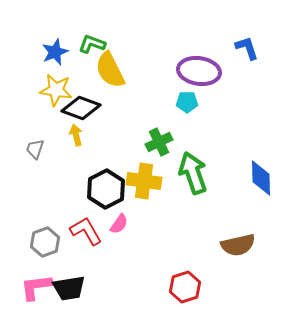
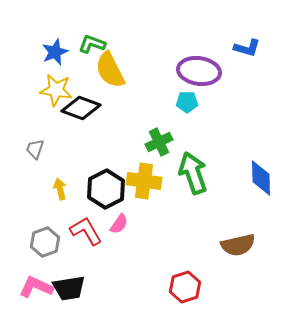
blue L-shape: rotated 124 degrees clockwise
yellow arrow: moved 16 px left, 54 px down
pink L-shape: rotated 32 degrees clockwise
